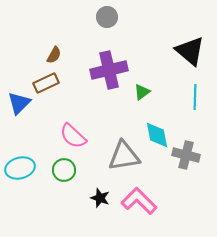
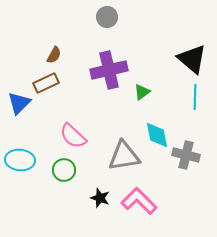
black triangle: moved 2 px right, 8 px down
cyan ellipse: moved 8 px up; rotated 20 degrees clockwise
